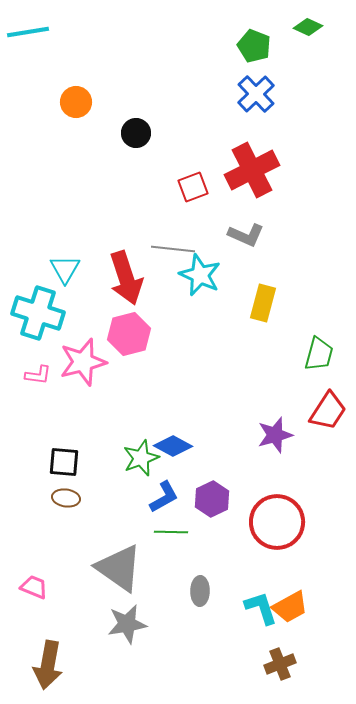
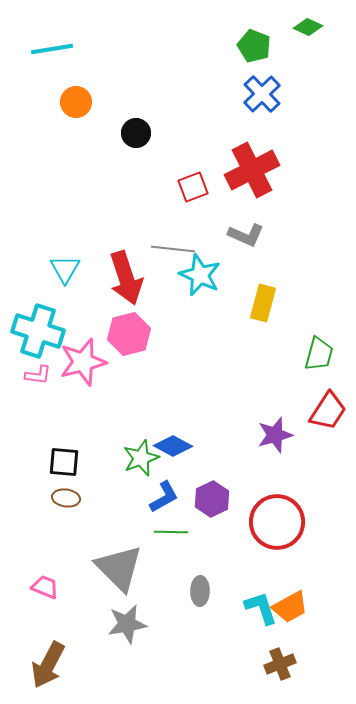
cyan line: moved 24 px right, 17 px down
blue cross: moved 6 px right
cyan cross: moved 18 px down
gray triangle: rotated 10 degrees clockwise
pink trapezoid: moved 11 px right
brown arrow: rotated 18 degrees clockwise
